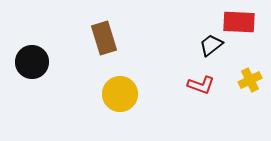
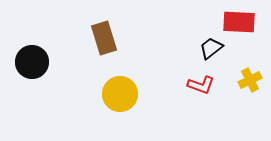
black trapezoid: moved 3 px down
